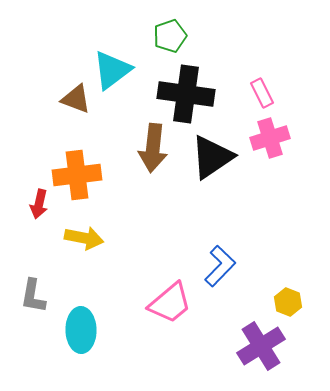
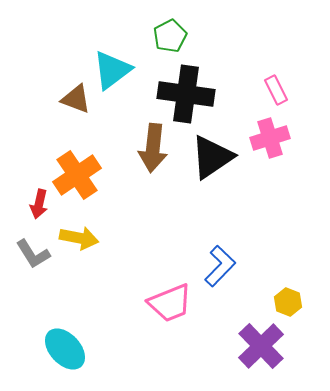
green pentagon: rotated 8 degrees counterclockwise
pink rectangle: moved 14 px right, 3 px up
orange cross: rotated 27 degrees counterclockwise
yellow arrow: moved 5 px left
gray L-shape: moved 42 px up; rotated 42 degrees counterclockwise
pink trapezoid: rotated 18 degrees clockwise
cyan ellipse: moved 16 px left, 19 px down; rotated 42 degrees counterclockwise
purple cross: rotated 12 degrees counterclockwise
